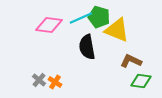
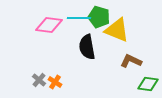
cyan line: moved 2 px left; rotated 25 degrees clockwise
green diamond: moved 7 px right, 3 px down
